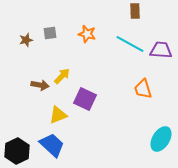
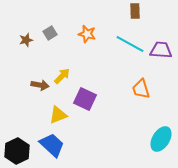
gray square: rotated 24 degrees counterclockwise
orange trapezoid: moved 2 px left
